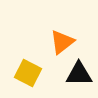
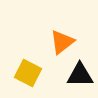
black triangle: moved 1 px right, 1 px down
